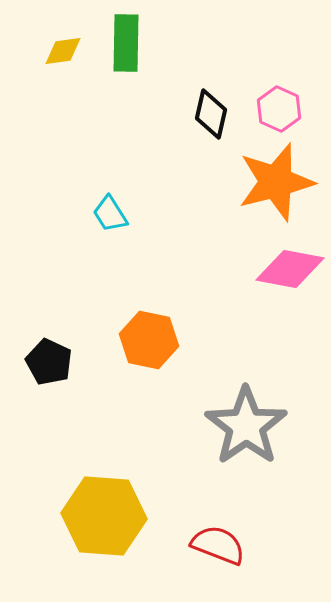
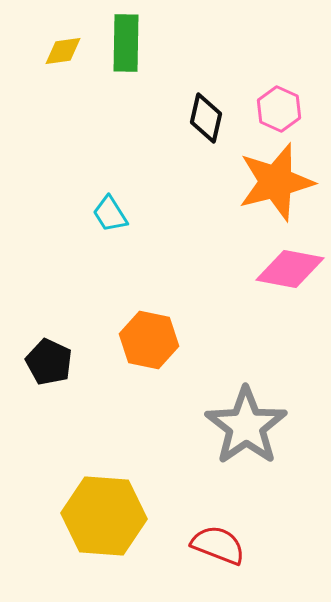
black diamond: moved 5 px left, 4 px down
